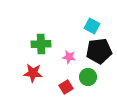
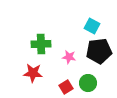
green circle: moved 6 px down
